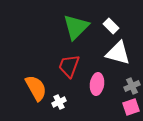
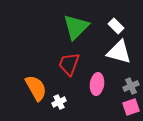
white rectangle: moved 5 px right
white triangle: moved 1 px right, 1 px up
red trapezoid: moved 2 px up
gray cross: moved 1 px left
